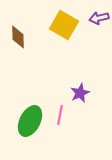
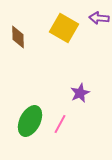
purple arrow: rotated 18 degrees clockwise
yellow square: moved 3 px down
pink line: moved 9 px down; rotated 18 degrees clockwise
